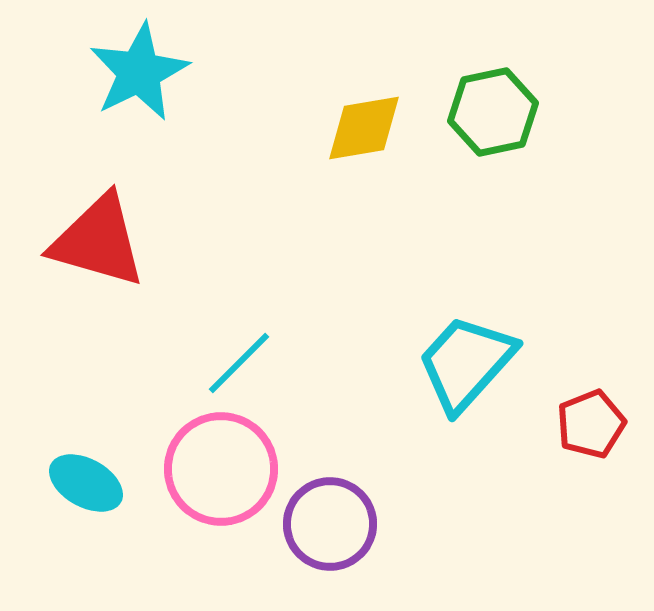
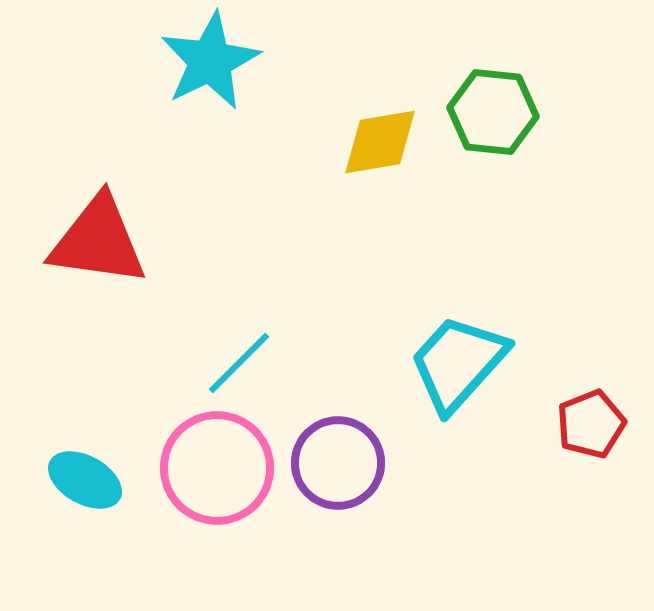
cyan star: moved 71 px right, 11 px up
green hexagon: rotated 18 degrees clockwise
yellow diamond: moved 16 px right, 14 px down
red triangle: rotated 8 degrees counterclockwise
cyan trapezoid: moved 8 px left
pink circle: moved 4 px left, 1 px up
cyan ellipse: moved 1 px left, 3 px up
purple circle: moved 8 px right, 61 px up
